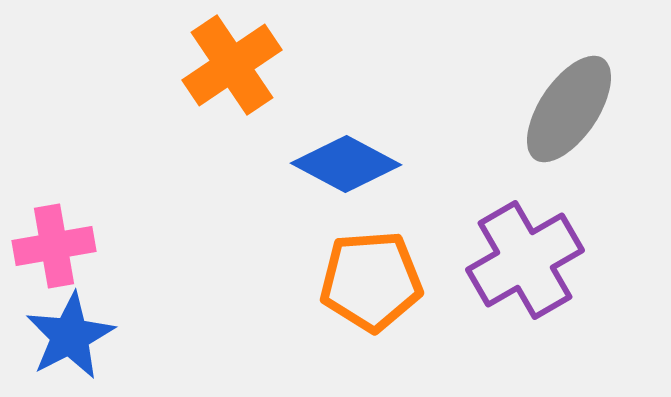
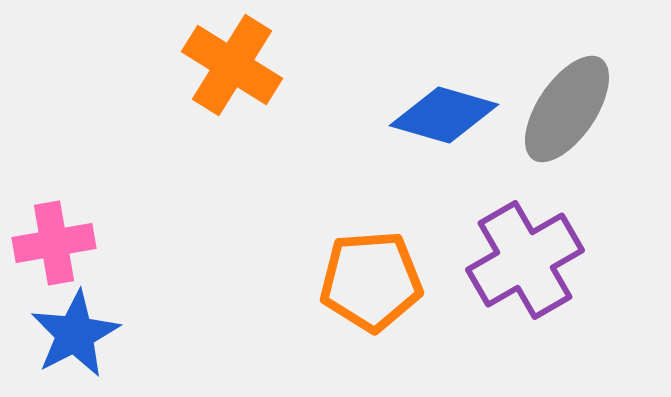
orange cross: rotated 24 degrees counterclockwise
gray ellipse: moved 2 px left
blue diamond: moved 98 px right, 49 px up; rotated 12 degrees counterclockwise
pink cross: moved 3 px up
blue star: moved 5 px right, 2 px up
